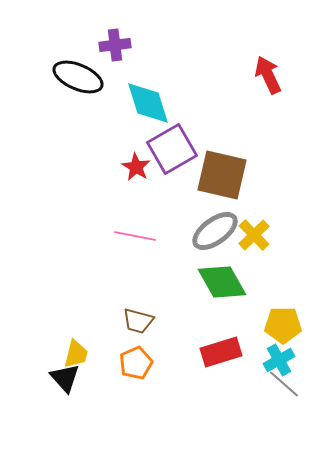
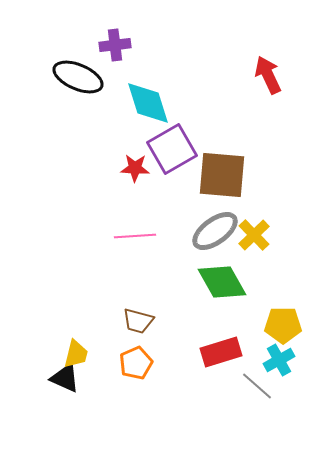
red star: moved 1 px left, 1 px down; rotated 28 degrees counterclockwise
brown square: rotated 8 degrees counterclockwise
pink line: rotated 15 degrees counterclockwise
black triangle: rotated 24 degrees counterclockwise
gray line: moved 27 px left, 2 px down
